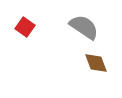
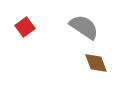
red square: rotated 18 degrees clockwise
